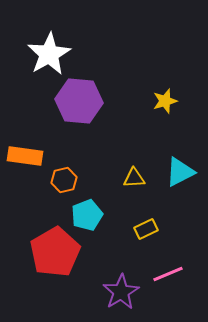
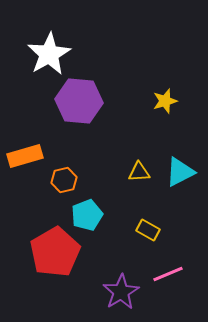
orange rectangle: rotated 24 degrees counterclockwise
yellow triangle: moved 5 px right, 6 px up
yellow rectangle: moved 2 px right, 1 px down; rotated 55 degrees clockwise
